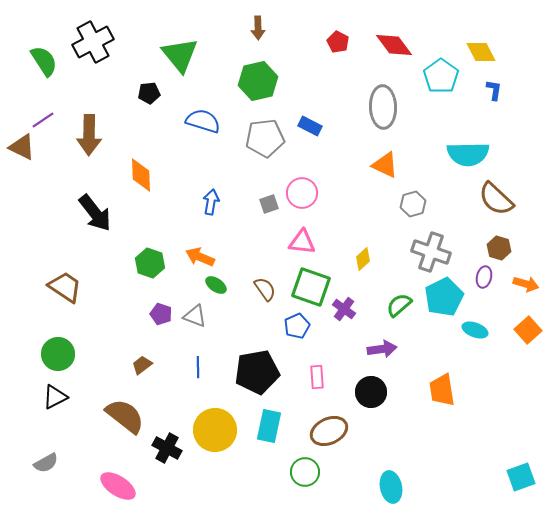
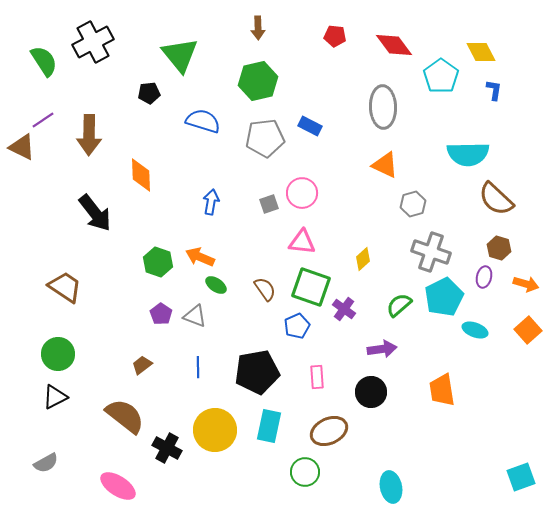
red pentagon at (338, 42): moved 3 px left, 6 px up; rotated 20 degrees counterclockwise
green hexagon at (150, 263): moved 8 px right, 1 px up
purple pentagon at (161, 314): rotated 15 degrees clockwise
